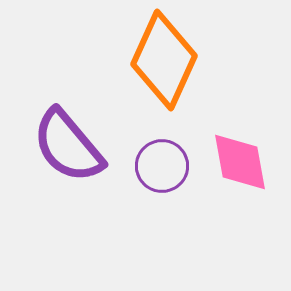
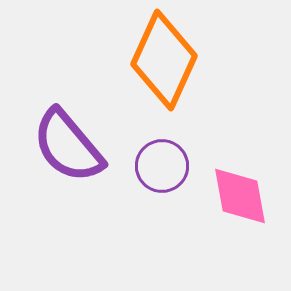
pink diamond: moved 34 px down
